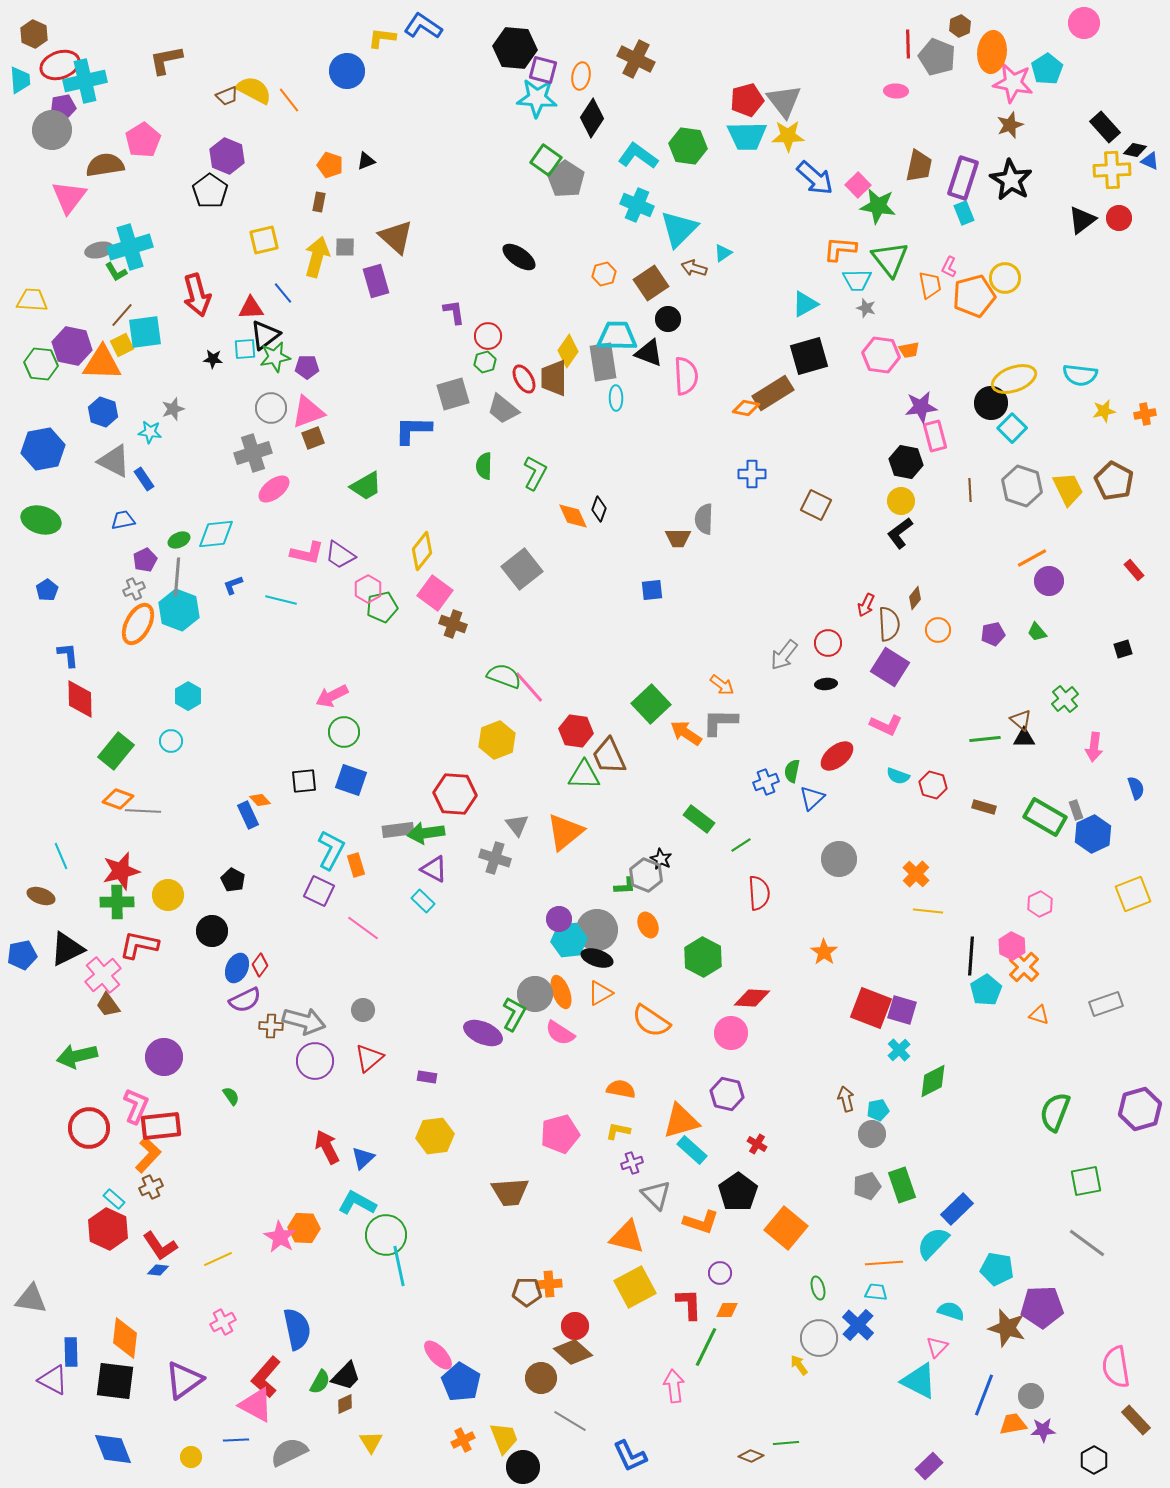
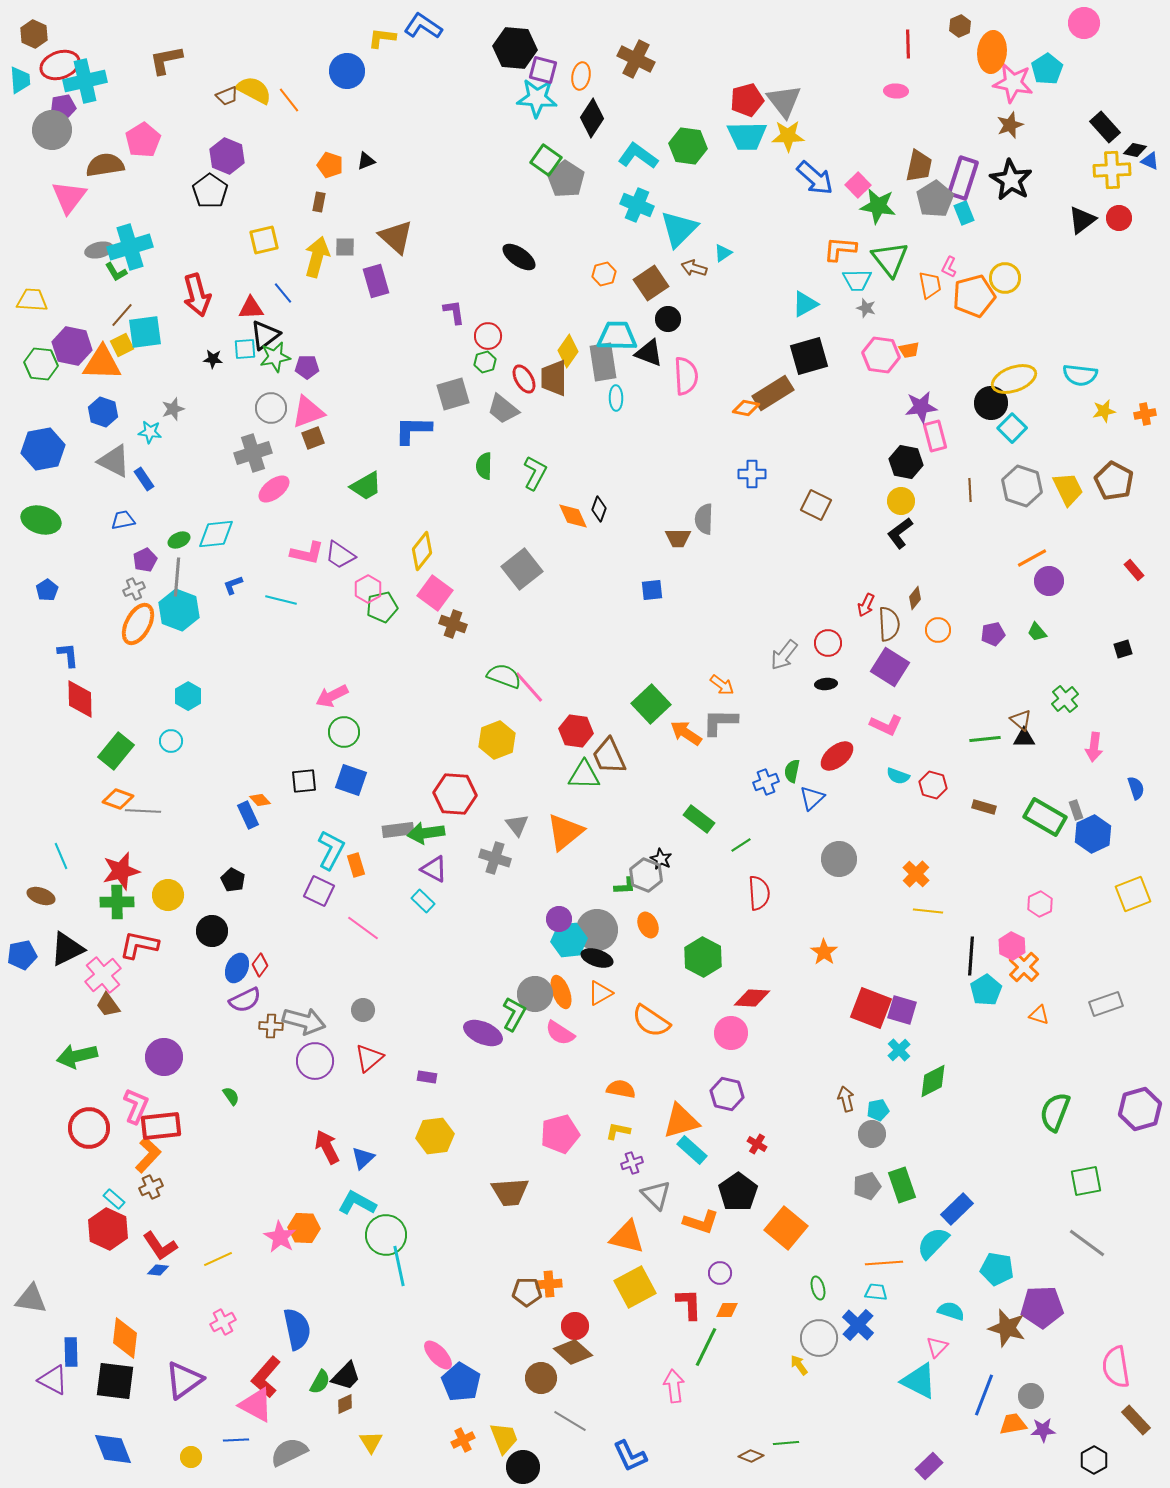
gray pentagon at (937, 57): moved 2 px left, 142 px down; rotated 18 degrees clockwise
